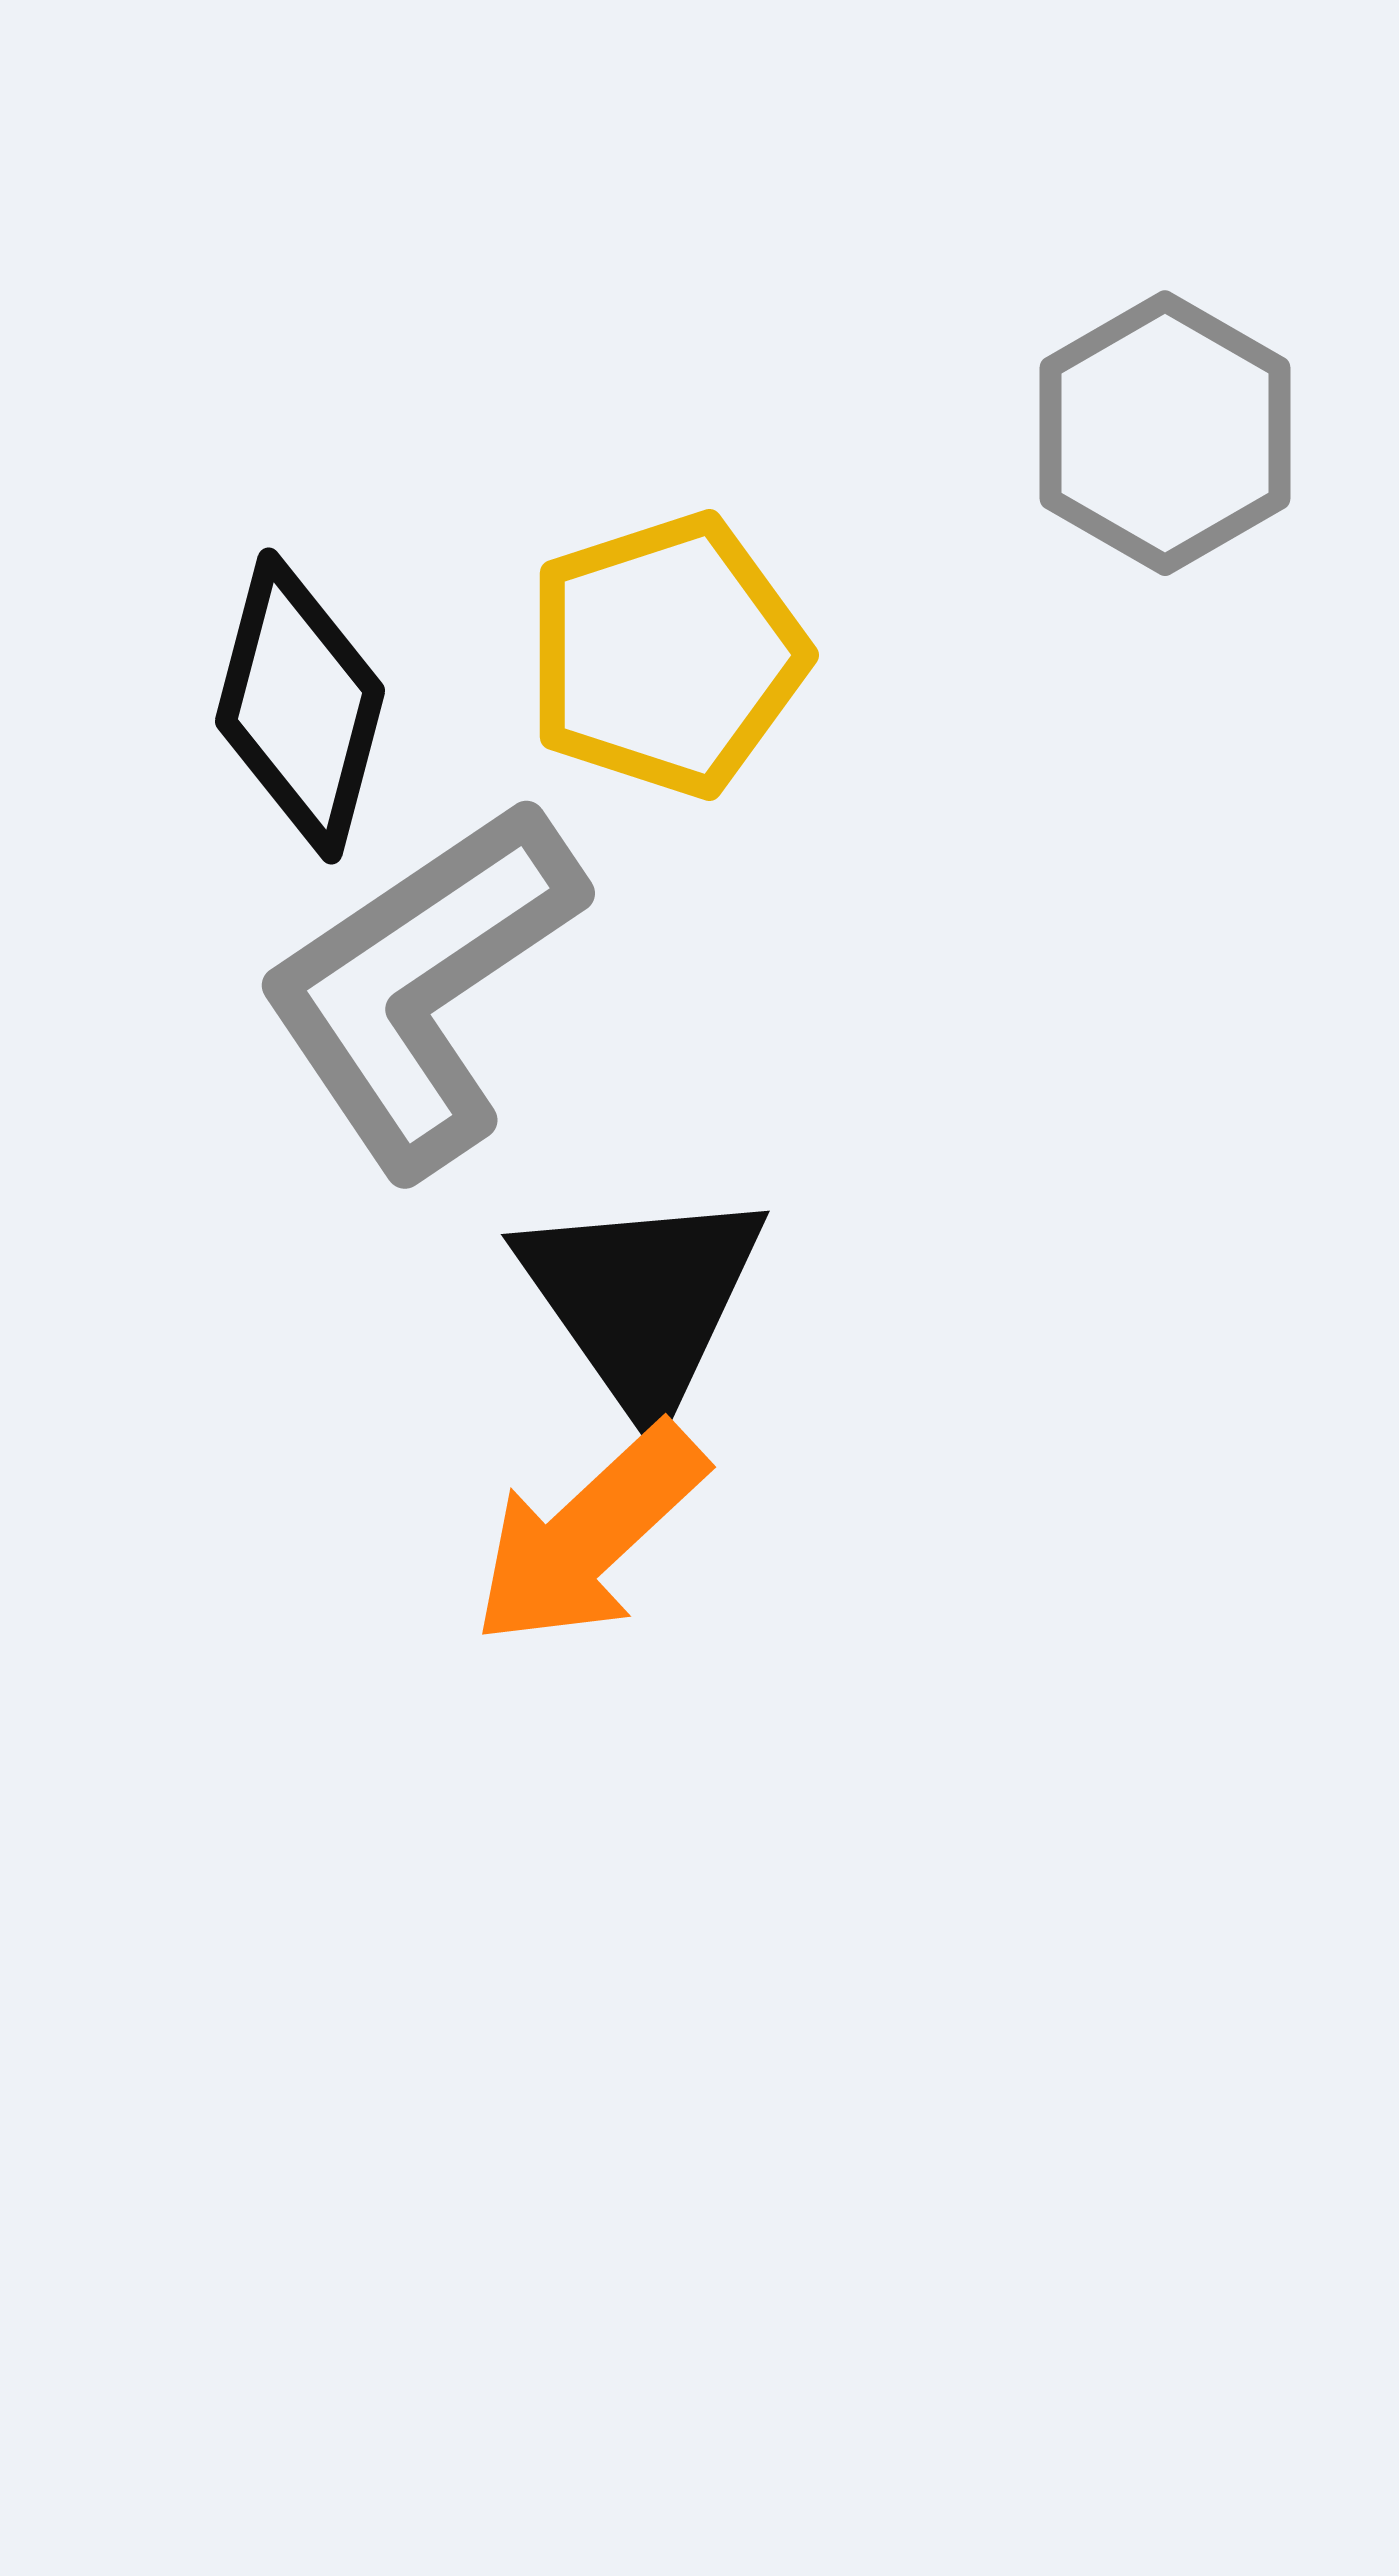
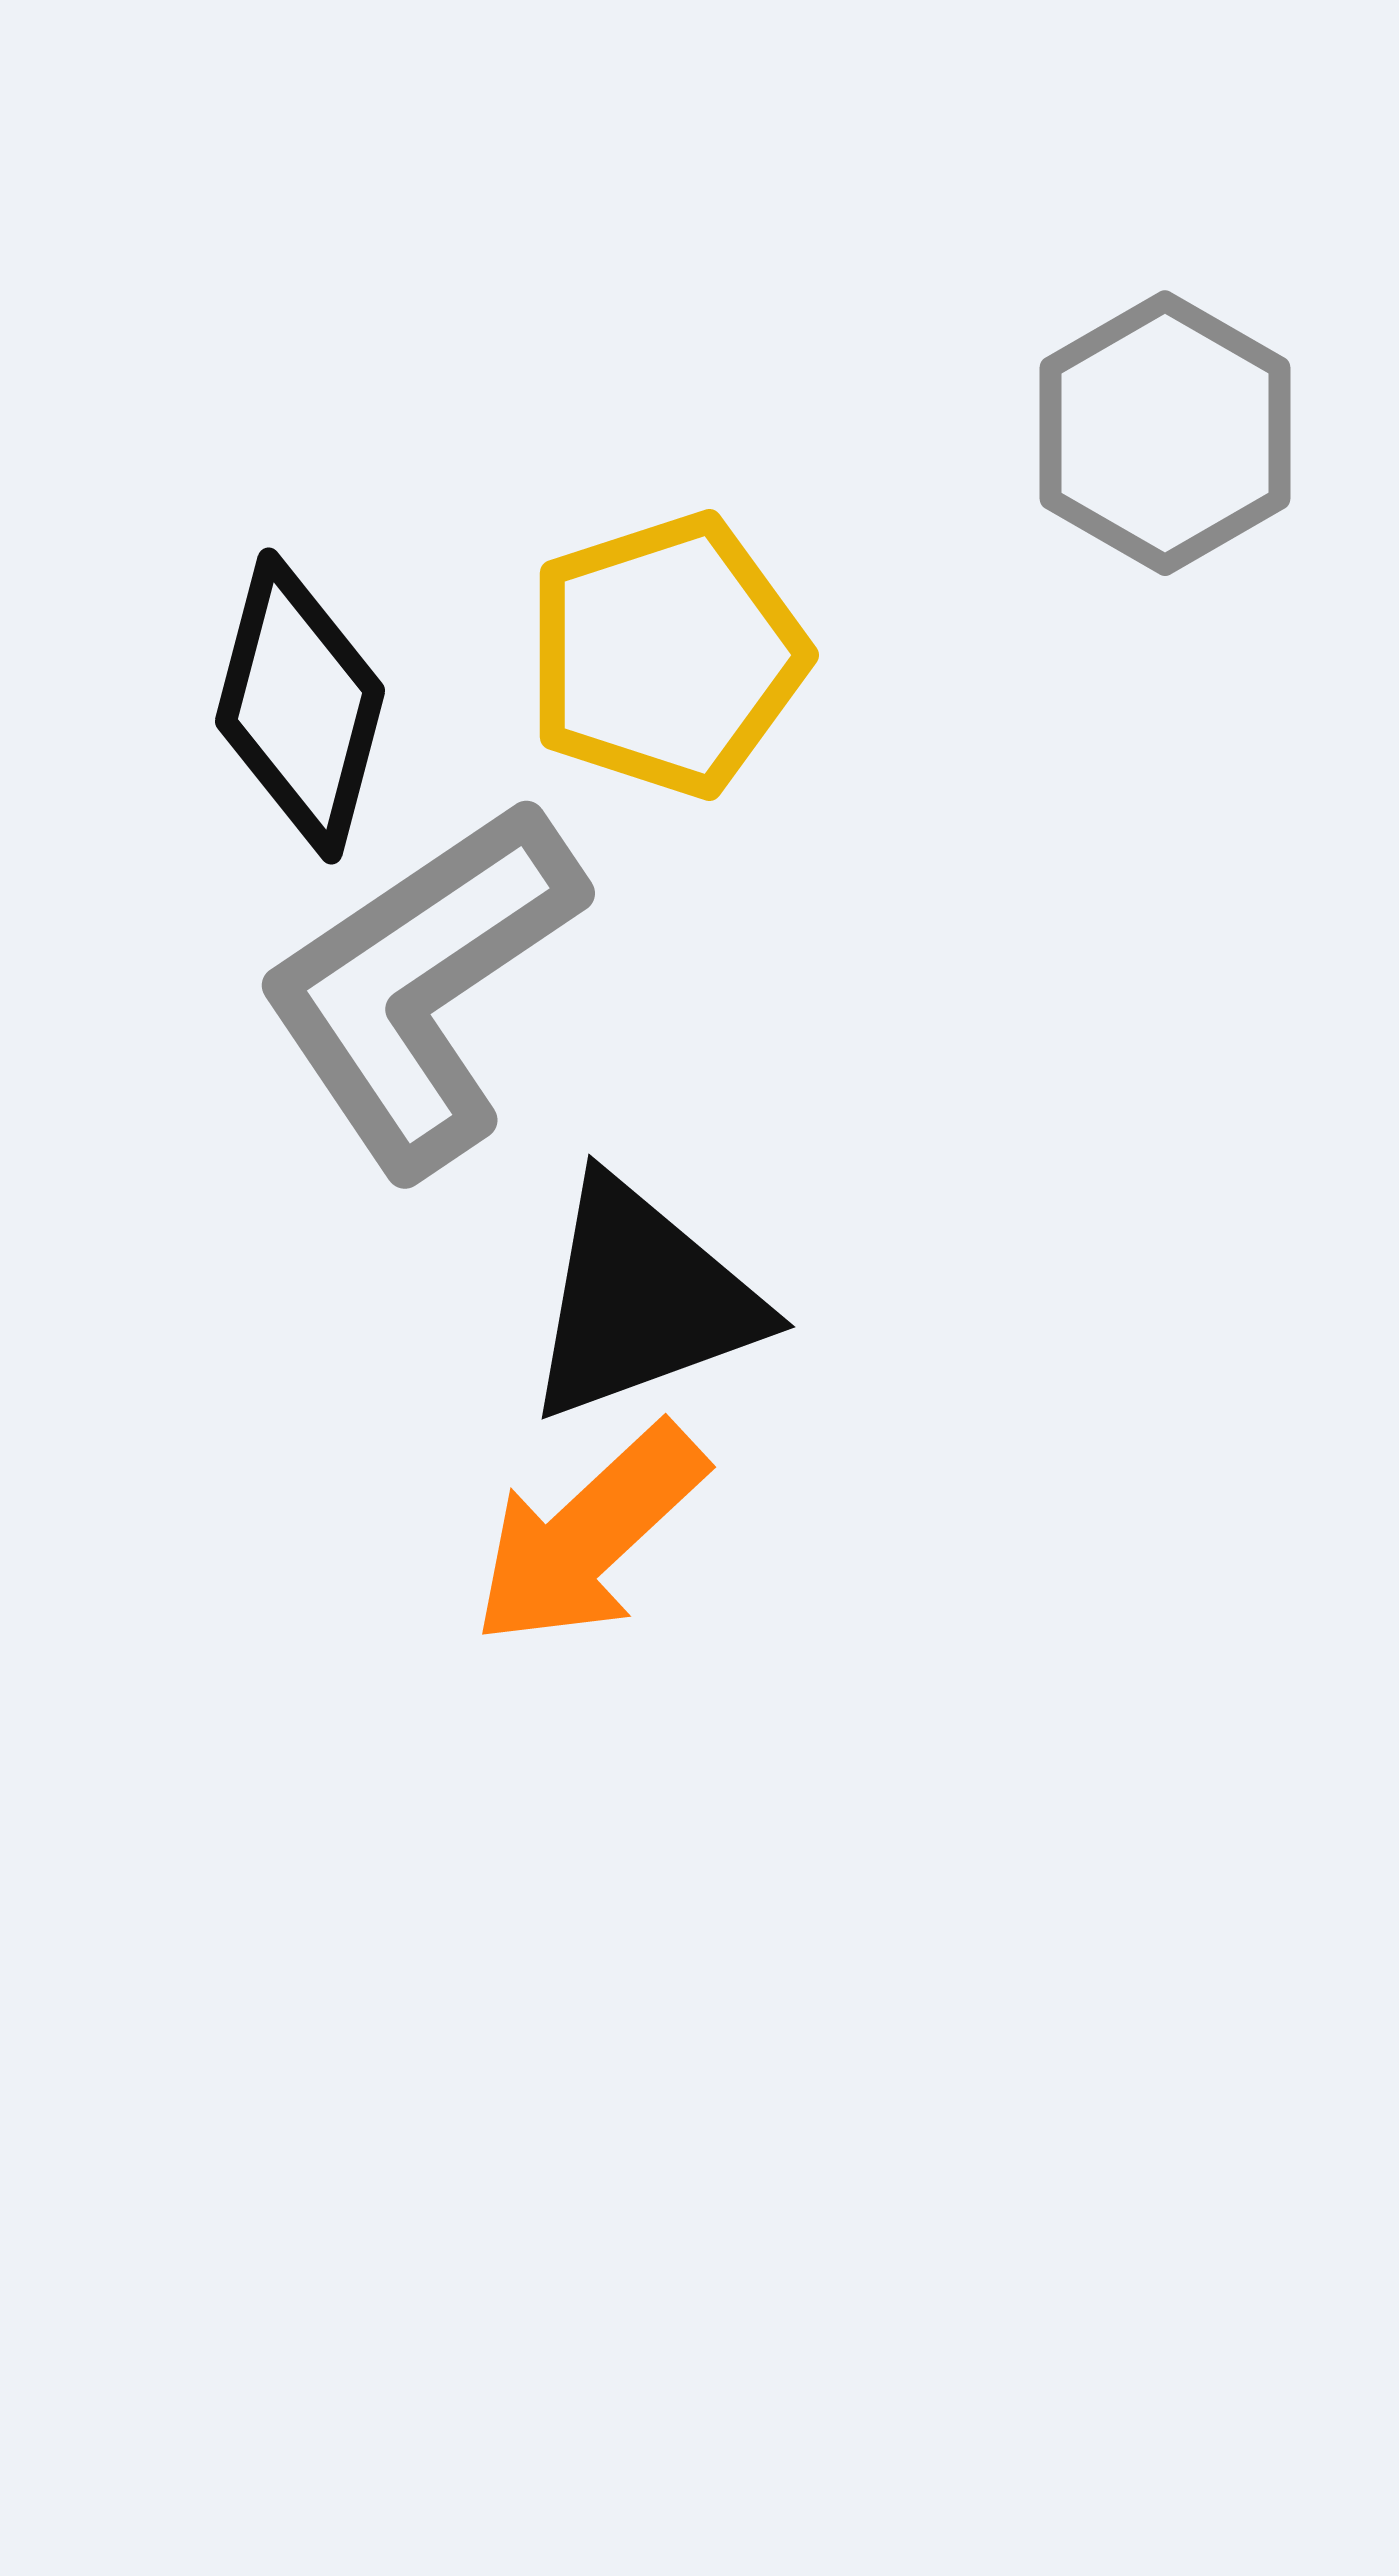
black triangle: rotated 45 degrees clockwise
